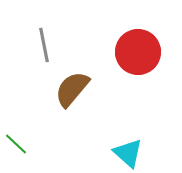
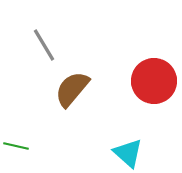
gray line: rotated 20 degrees counterclockwise
red circle: moved 16 px right, 29 px down
green line: moved 2 px down; rotated 30 degrees counterclockwise
